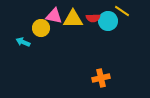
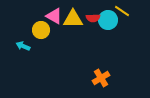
pink triangle: rotated 18 degrees clockwise
cyan circle: moved 1 px up
yellow circle: moved 2 px down
cyan arrow: moved 4 px down
orange cross: rotated 18 degrees counterclockwise
